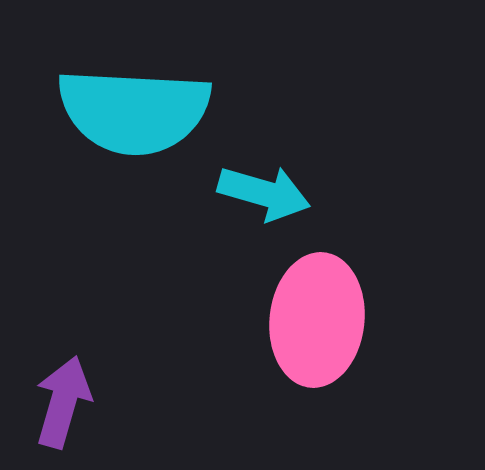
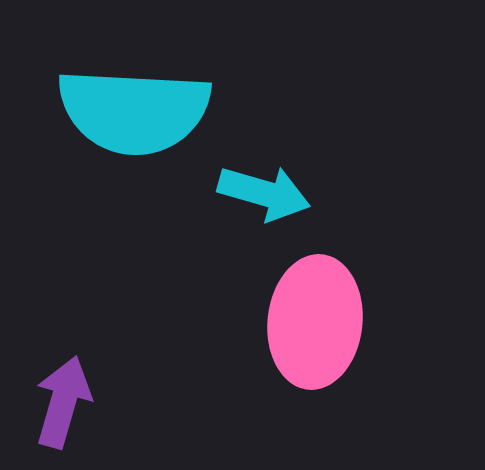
pink ellipse: moved 2 px left, 2 px down
